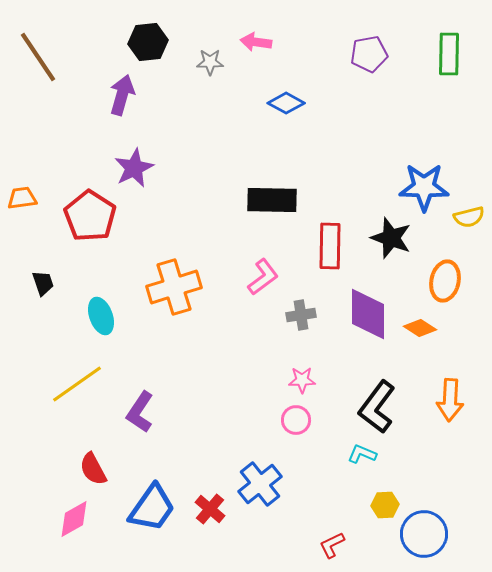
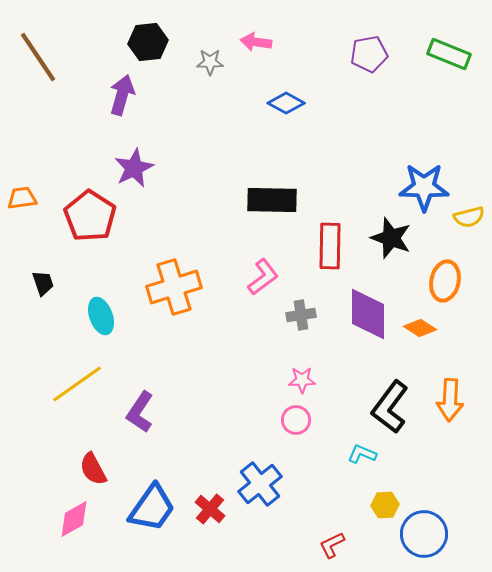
green rectangle: rotated 69 degrees counterclockwise
black L-shape: moved 13 px right
